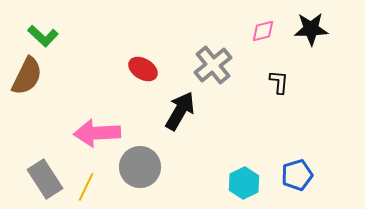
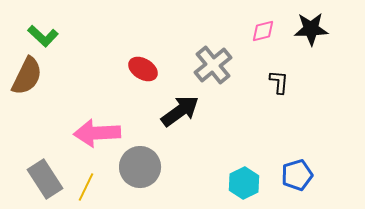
black arrow: rotated 24 degrees clockwise
